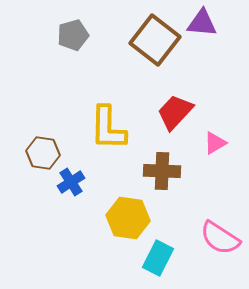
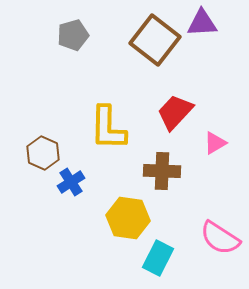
purple triangle: rotated 8 degrees counterclockwise
brown hexagon: rotated 16 degrees clockwise
